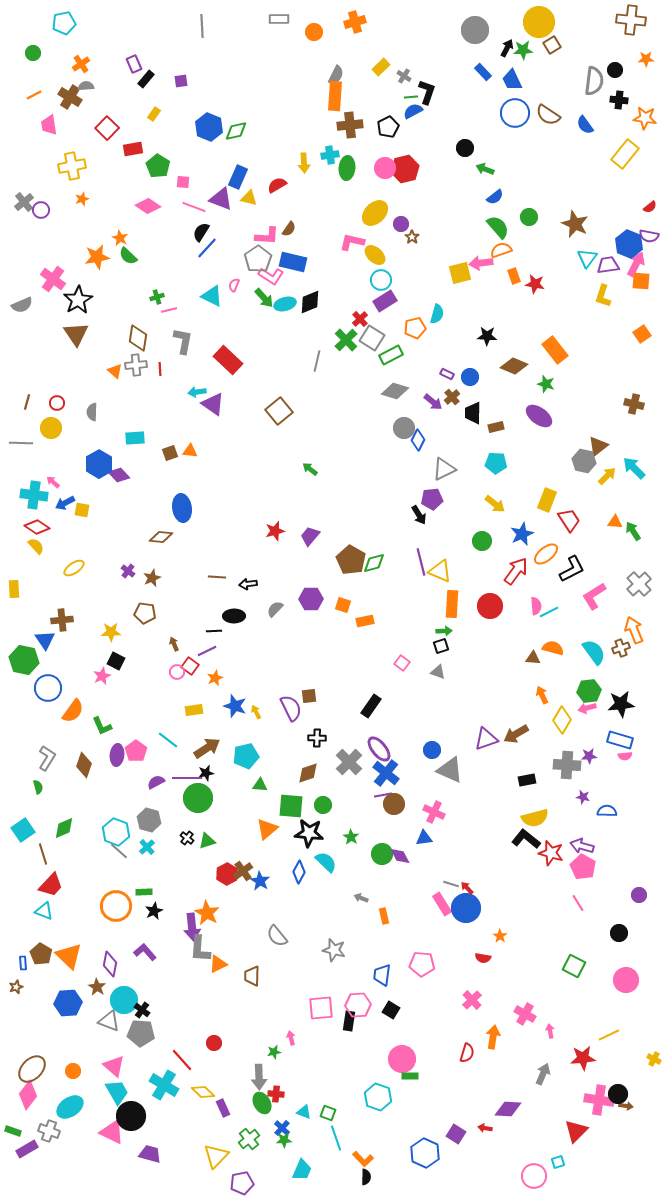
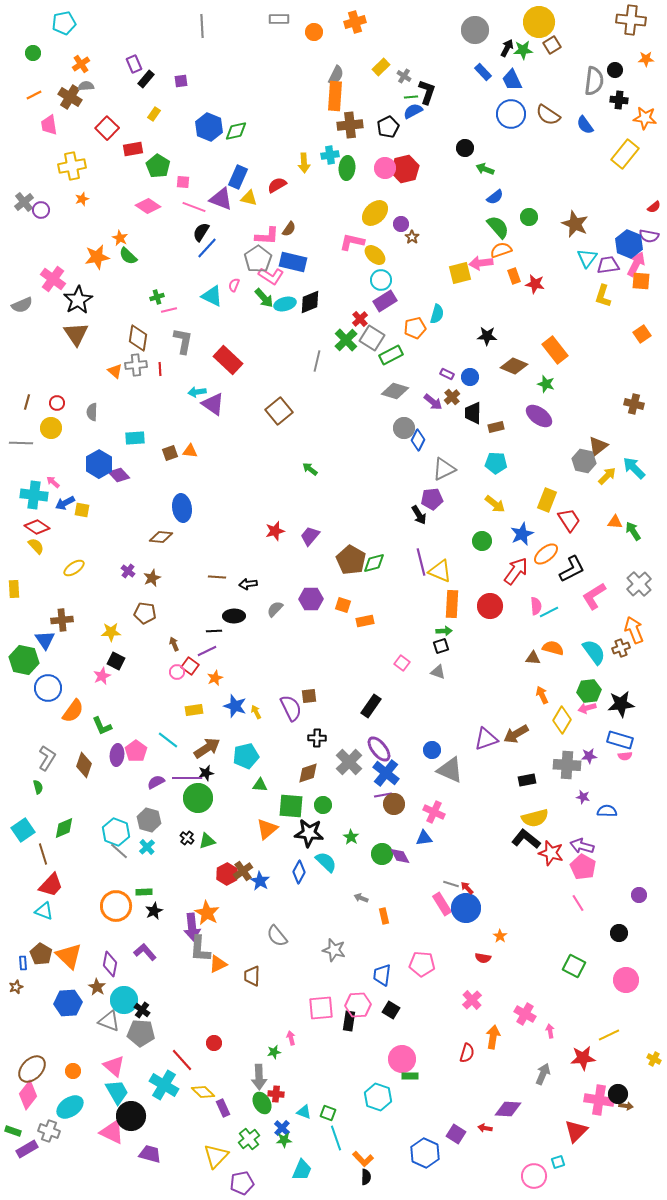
blue circle at (515, 113): moved 4 px left, 1 px down
red semicircle at (650, 207): moved 4 px right
